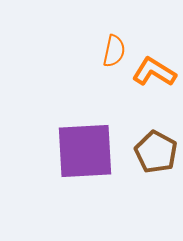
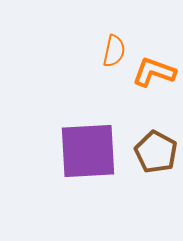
orange L-shape: rotated 12 degrees counterclockwise
purple square: moved 3 px right
